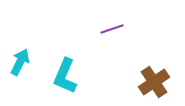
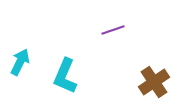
purple line: moved 1 px right, 1 px down
